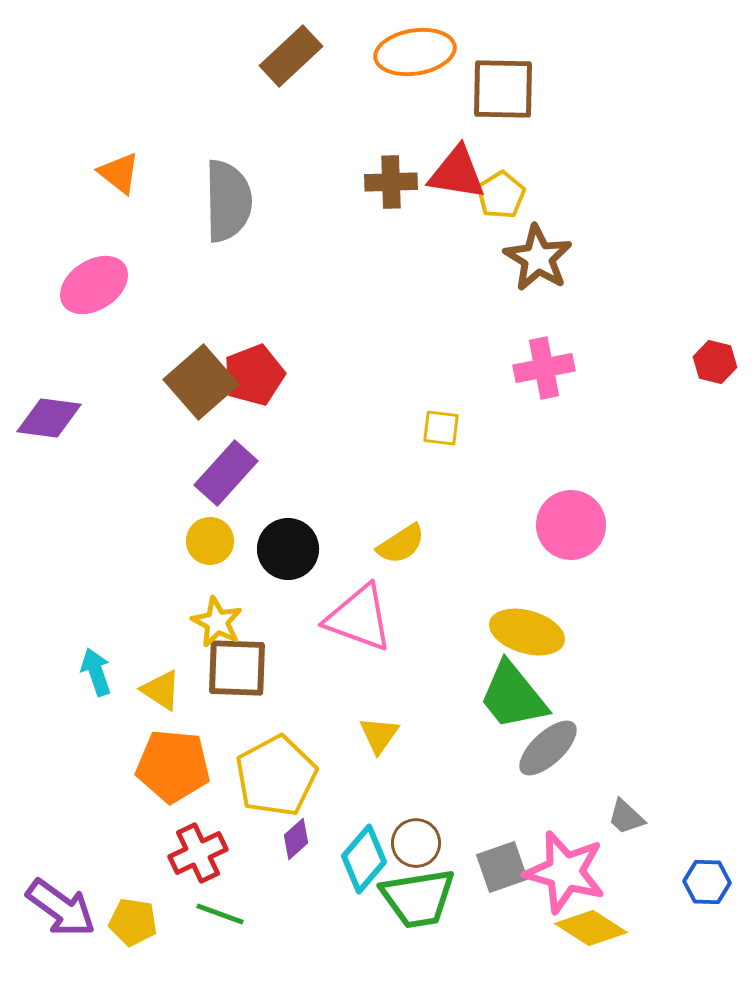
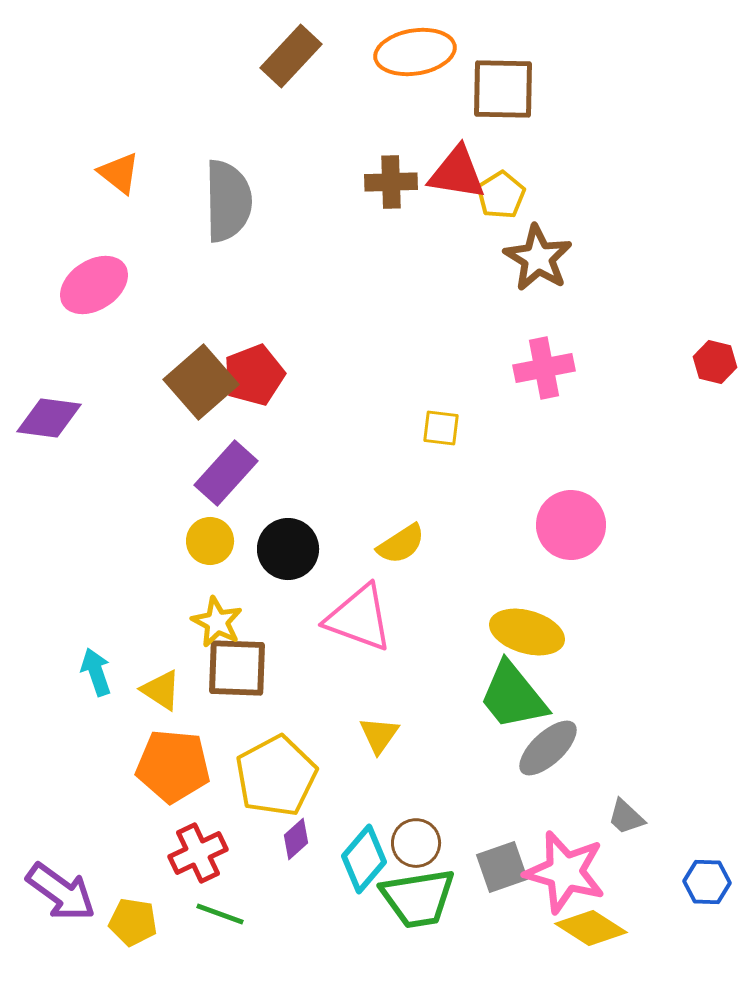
brown rectangle at (291, 56): rotated 4 degrees counterclockwise
purple arrow at (61, 908): moved 16 px up
